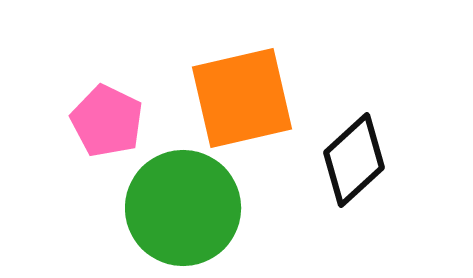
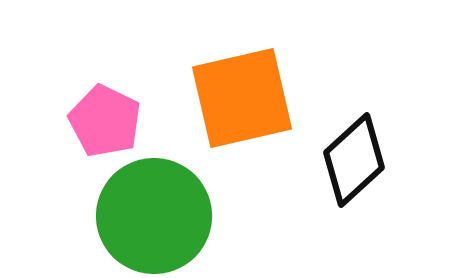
pink pentagon: moved 2 px left
green circle: moved 29 px left, 8 px down
